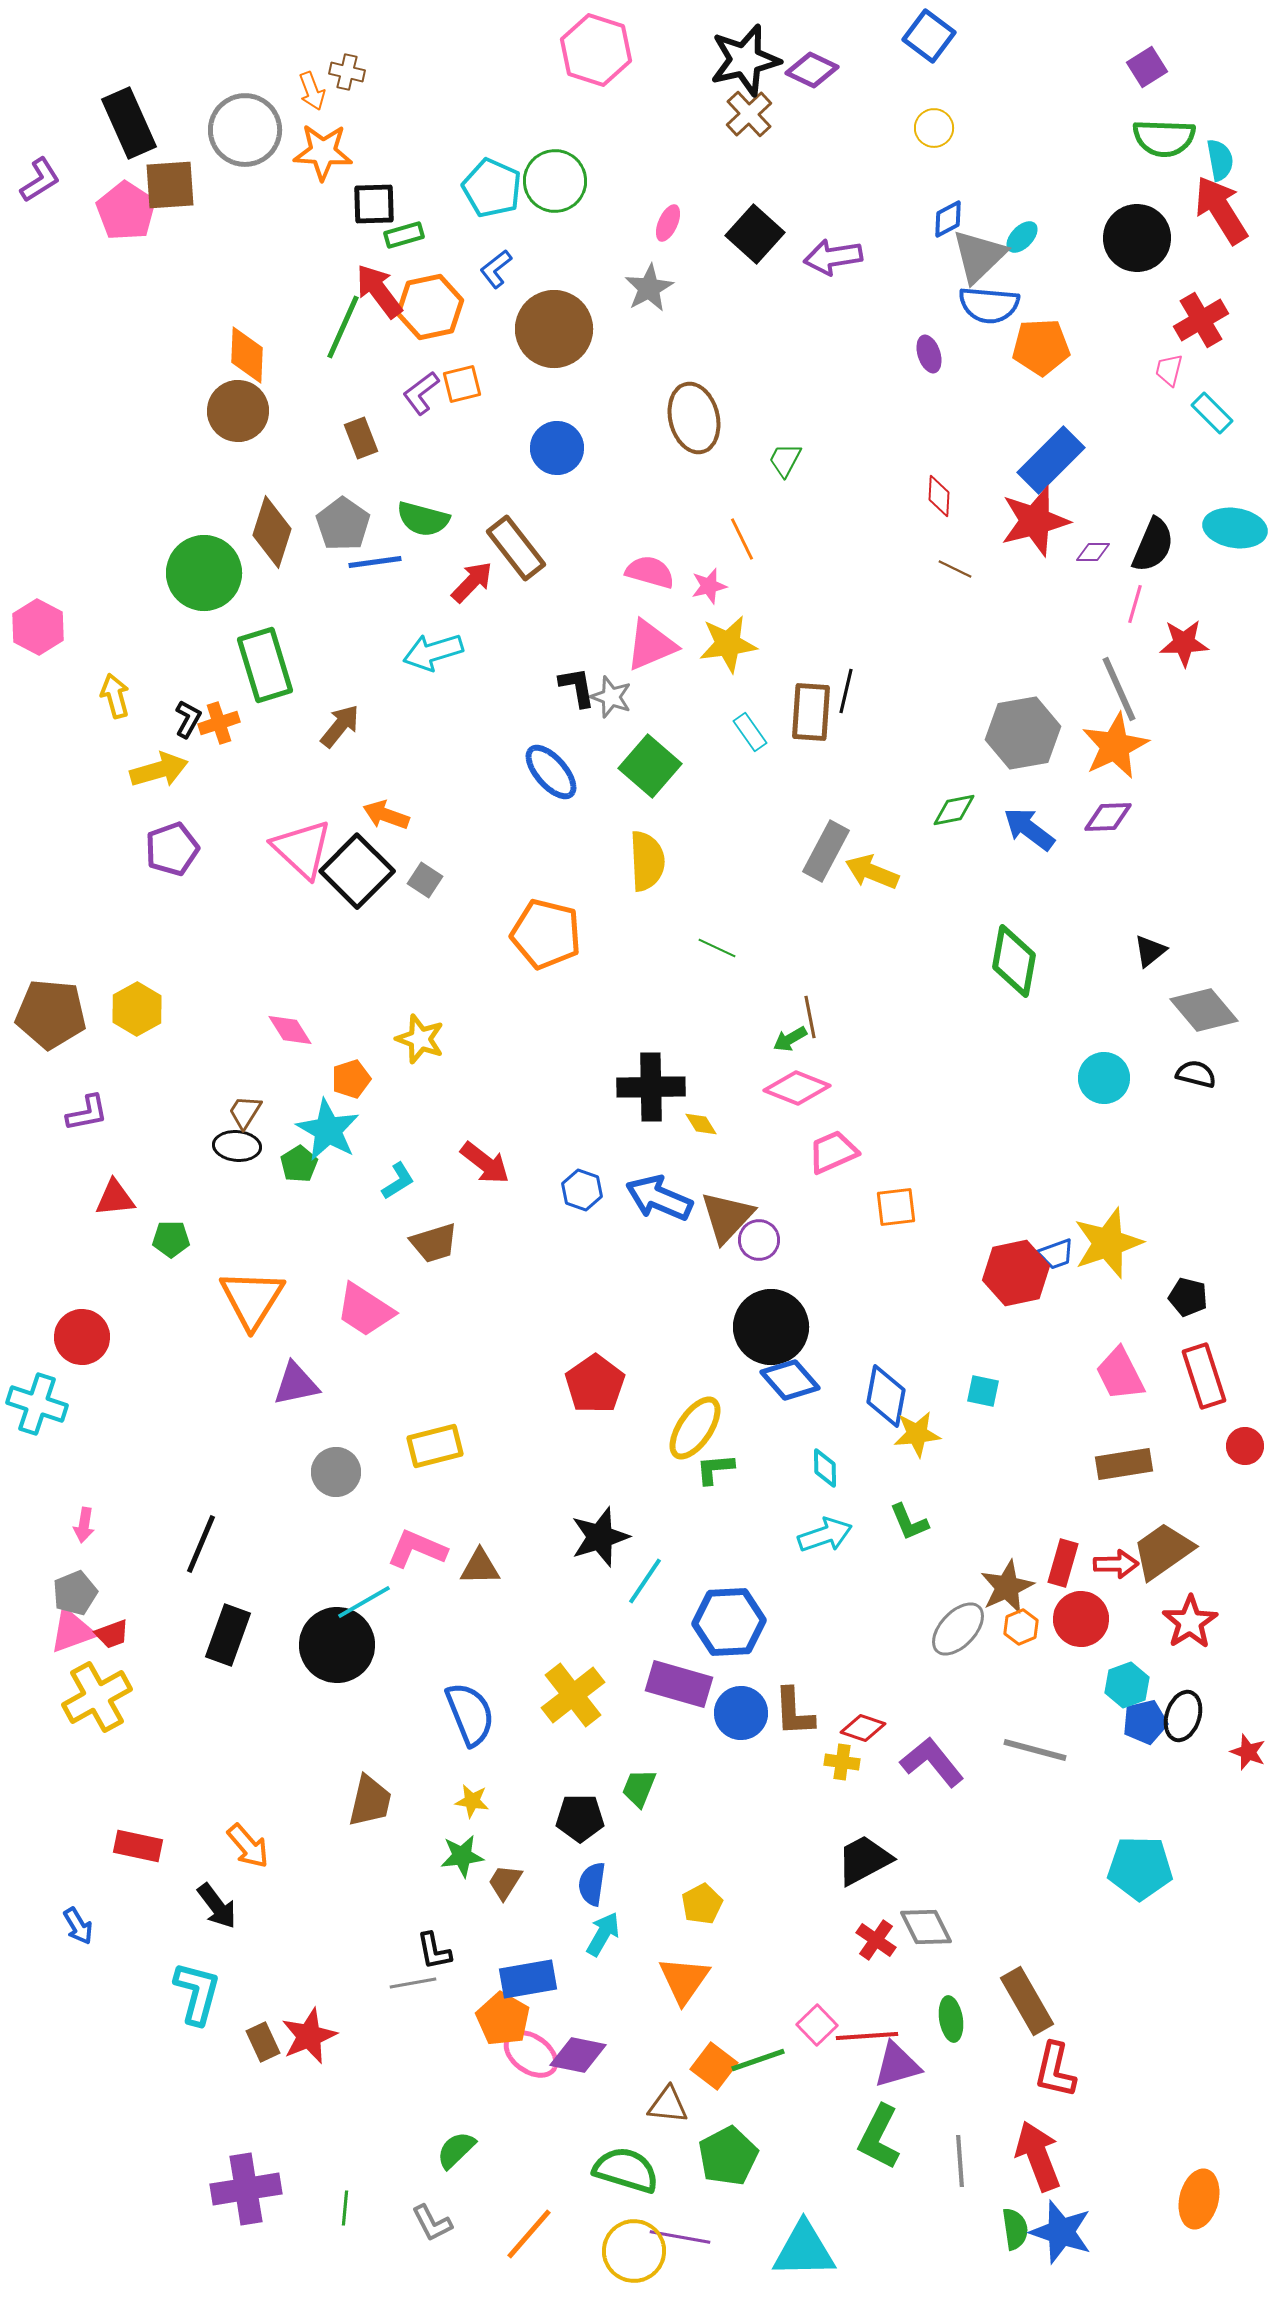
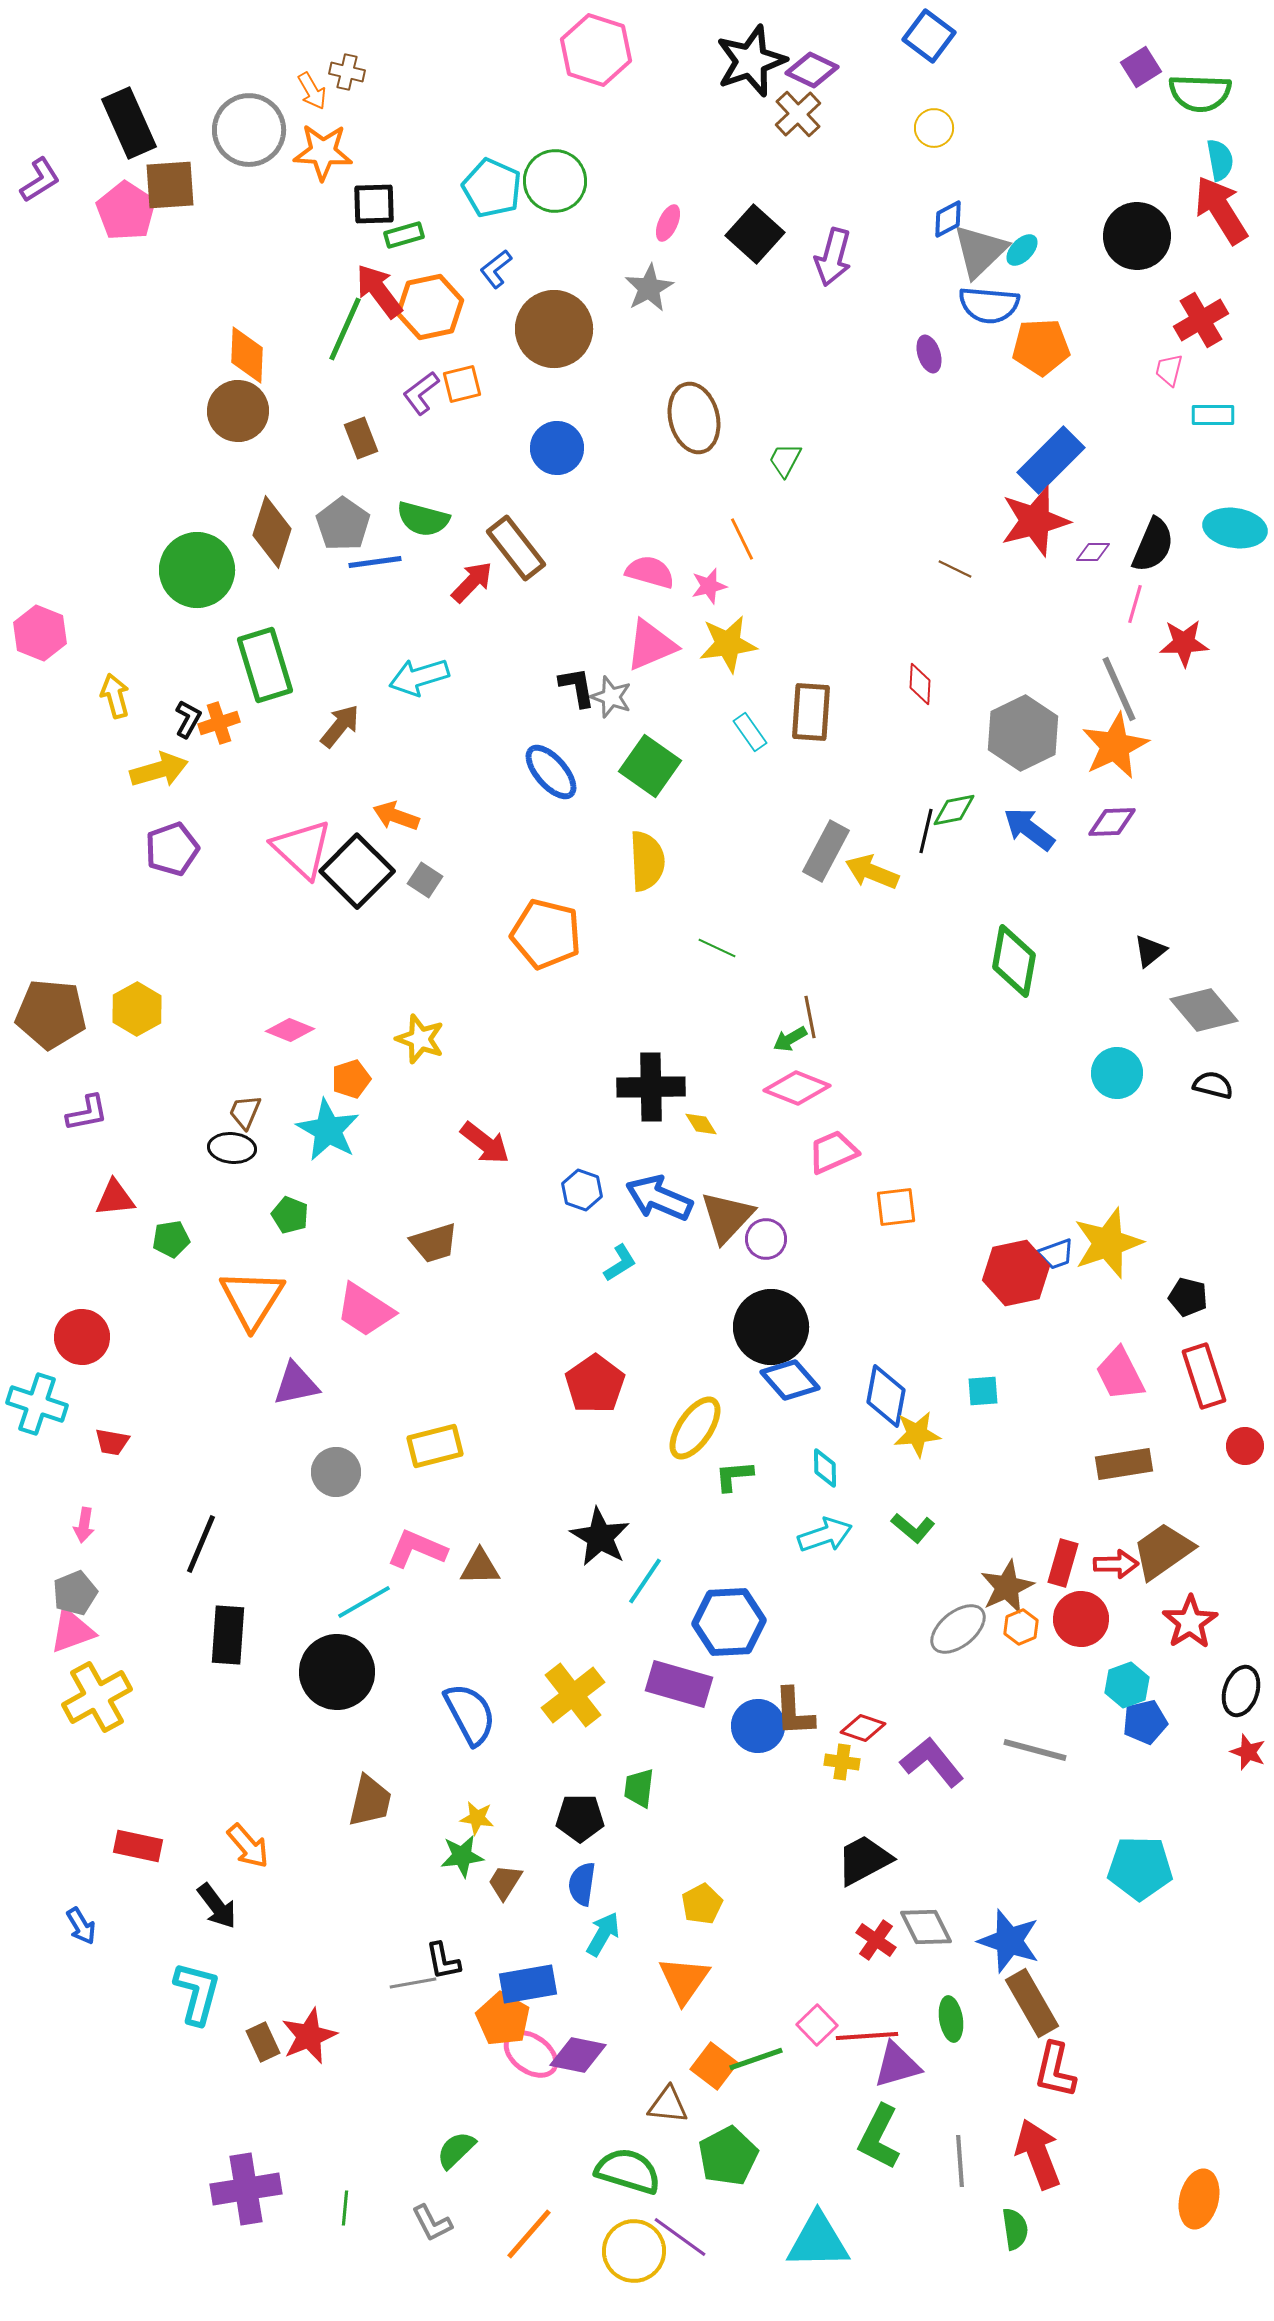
black star at (745, 60): moved 6 px right, 1 px down; rotated 6 degrees counterclockwise
purple square at (1147, 67): moved 6 px left
orange arrow at (312, 91): rotated 9 degrees counterclockwise
brown cross at (749, 114): moved 49 px right
gray circle at (245, 130): moved 4 px right
green semicircle at (1164, 138): moved 36 px right, 45 px up
cyan ellipse at (1022, 237): moved 13 px down
black circle at (1137, 238): moved 2 px up
gray triangle at (979, 256): moved 1 px right, 5 px up
purple arrow at (833, 257): rotated 66 degrees counterclockwise
green line at (343, 327): moved 2 px right, 2 px down
cyan rectangle at (1212, 413): moved 1 px right, 2 px down; rotated 45 degrees counterclockwise
red diamond at (939, 496): moved 19 px left, 188 px down
green circle at (204, 573): moved 7 px left, 3 px up
pink hexagon at (38, 627): moved 2 px right, 6 px down; rotated 6 degrees counterclockwise
cyan arrow at (433, 652): moved 14 px left, 25 px down
black line at (846, 691): moved 80 px right, 140 px down
gray hexagon at (1023, 733): rotated 16 degrees counterclockwise
green square at (650, 766): rotated 6 degrees counterclockwise
orange arrow at (386, 815): moved 10 px right, 1 px down
purple diamond at (1108, 817): moved 4 px right, 5 px down
pink diamond at (290, 1030): rotated 36 degrees counterclockwise
black semicircle at (1196, 1074): moved 17 px right, 11 px down
cyan circle at (1104, 1078): moved 13 px right, 5 px up
brown trapezoid at (245, 1112): rotated 9 degrees counterclockwise
black ellipse at (237, 1146): moved 5 px left, 2 px down
red arrow at (485, 1163): moved 20 px up
green pentagon at (299, 1164): moved 9 px left, 51 px down; rotated 18 degrees counterclockwise
cyan L-shape at (398, 1181): moved 222 px right, 82 px down
green pentagon at (171, 1239): rotated 9 degrees counterclockwise
purple circle at (759, 1240): moved 7 px right, 1 px up
cyan square at (983, 1391): rotated 16 degrees counterclockwise
green L-shape at (715, 1469): moved 19 px right, 7 px down
green L-shape at (909, 1522): moved 4 px right, 6 px down; rotated 27 degrees counterclockwise
black star at (600, 1537): rotated 24 degrees counterclockwise
gray ellipse at (958, 1629): rotated 8 degrees clockwise
red trapezoid at (112, 1634): moved 192 px up; rotated 30 degrees clockwise
black rectangle at (228, 1635): rotated 16 degrees counterclockwise
black circle at (337, 1645): moved 27 px down
blue circle at (741, 1713): moved 17 px right, 13 px down
blue semicircle at (470, 1714): rotated 6 degrees counterclockwise
black ellipse at (1183, 1716): moved 58 px right, 25 px up
green trapezoid at (639, 1788): rotated 15 degrees counterclockwise
yellow star at (472, 1801): moved 5 px right, 17 px down
blue semicircle at (592, 1884): moved 10 px left
blue arrow at (78, 1926): moved 3 px right
black L-shape at (434, 1951): moved 9 px right, 10 px down
blue rectangle at (528, 1979): moved 5 px down
brown rectangle at (1027, 2001): moved 5 px right, 2 px down
green line at (758, 2060): moved 2 px left, 1 px up
red arrow at (1038, 2156): moved 2 px up
green semicircle at (626, 2170): moved 2 px right, 1 px down
blue star at (1061, 2232): moved 52 px left, 291 px up
purple line at (680, 2237): rotated 26 degrees clockwise
cyan triangle at (804, 2250): moved 14 px right, 9 px up
